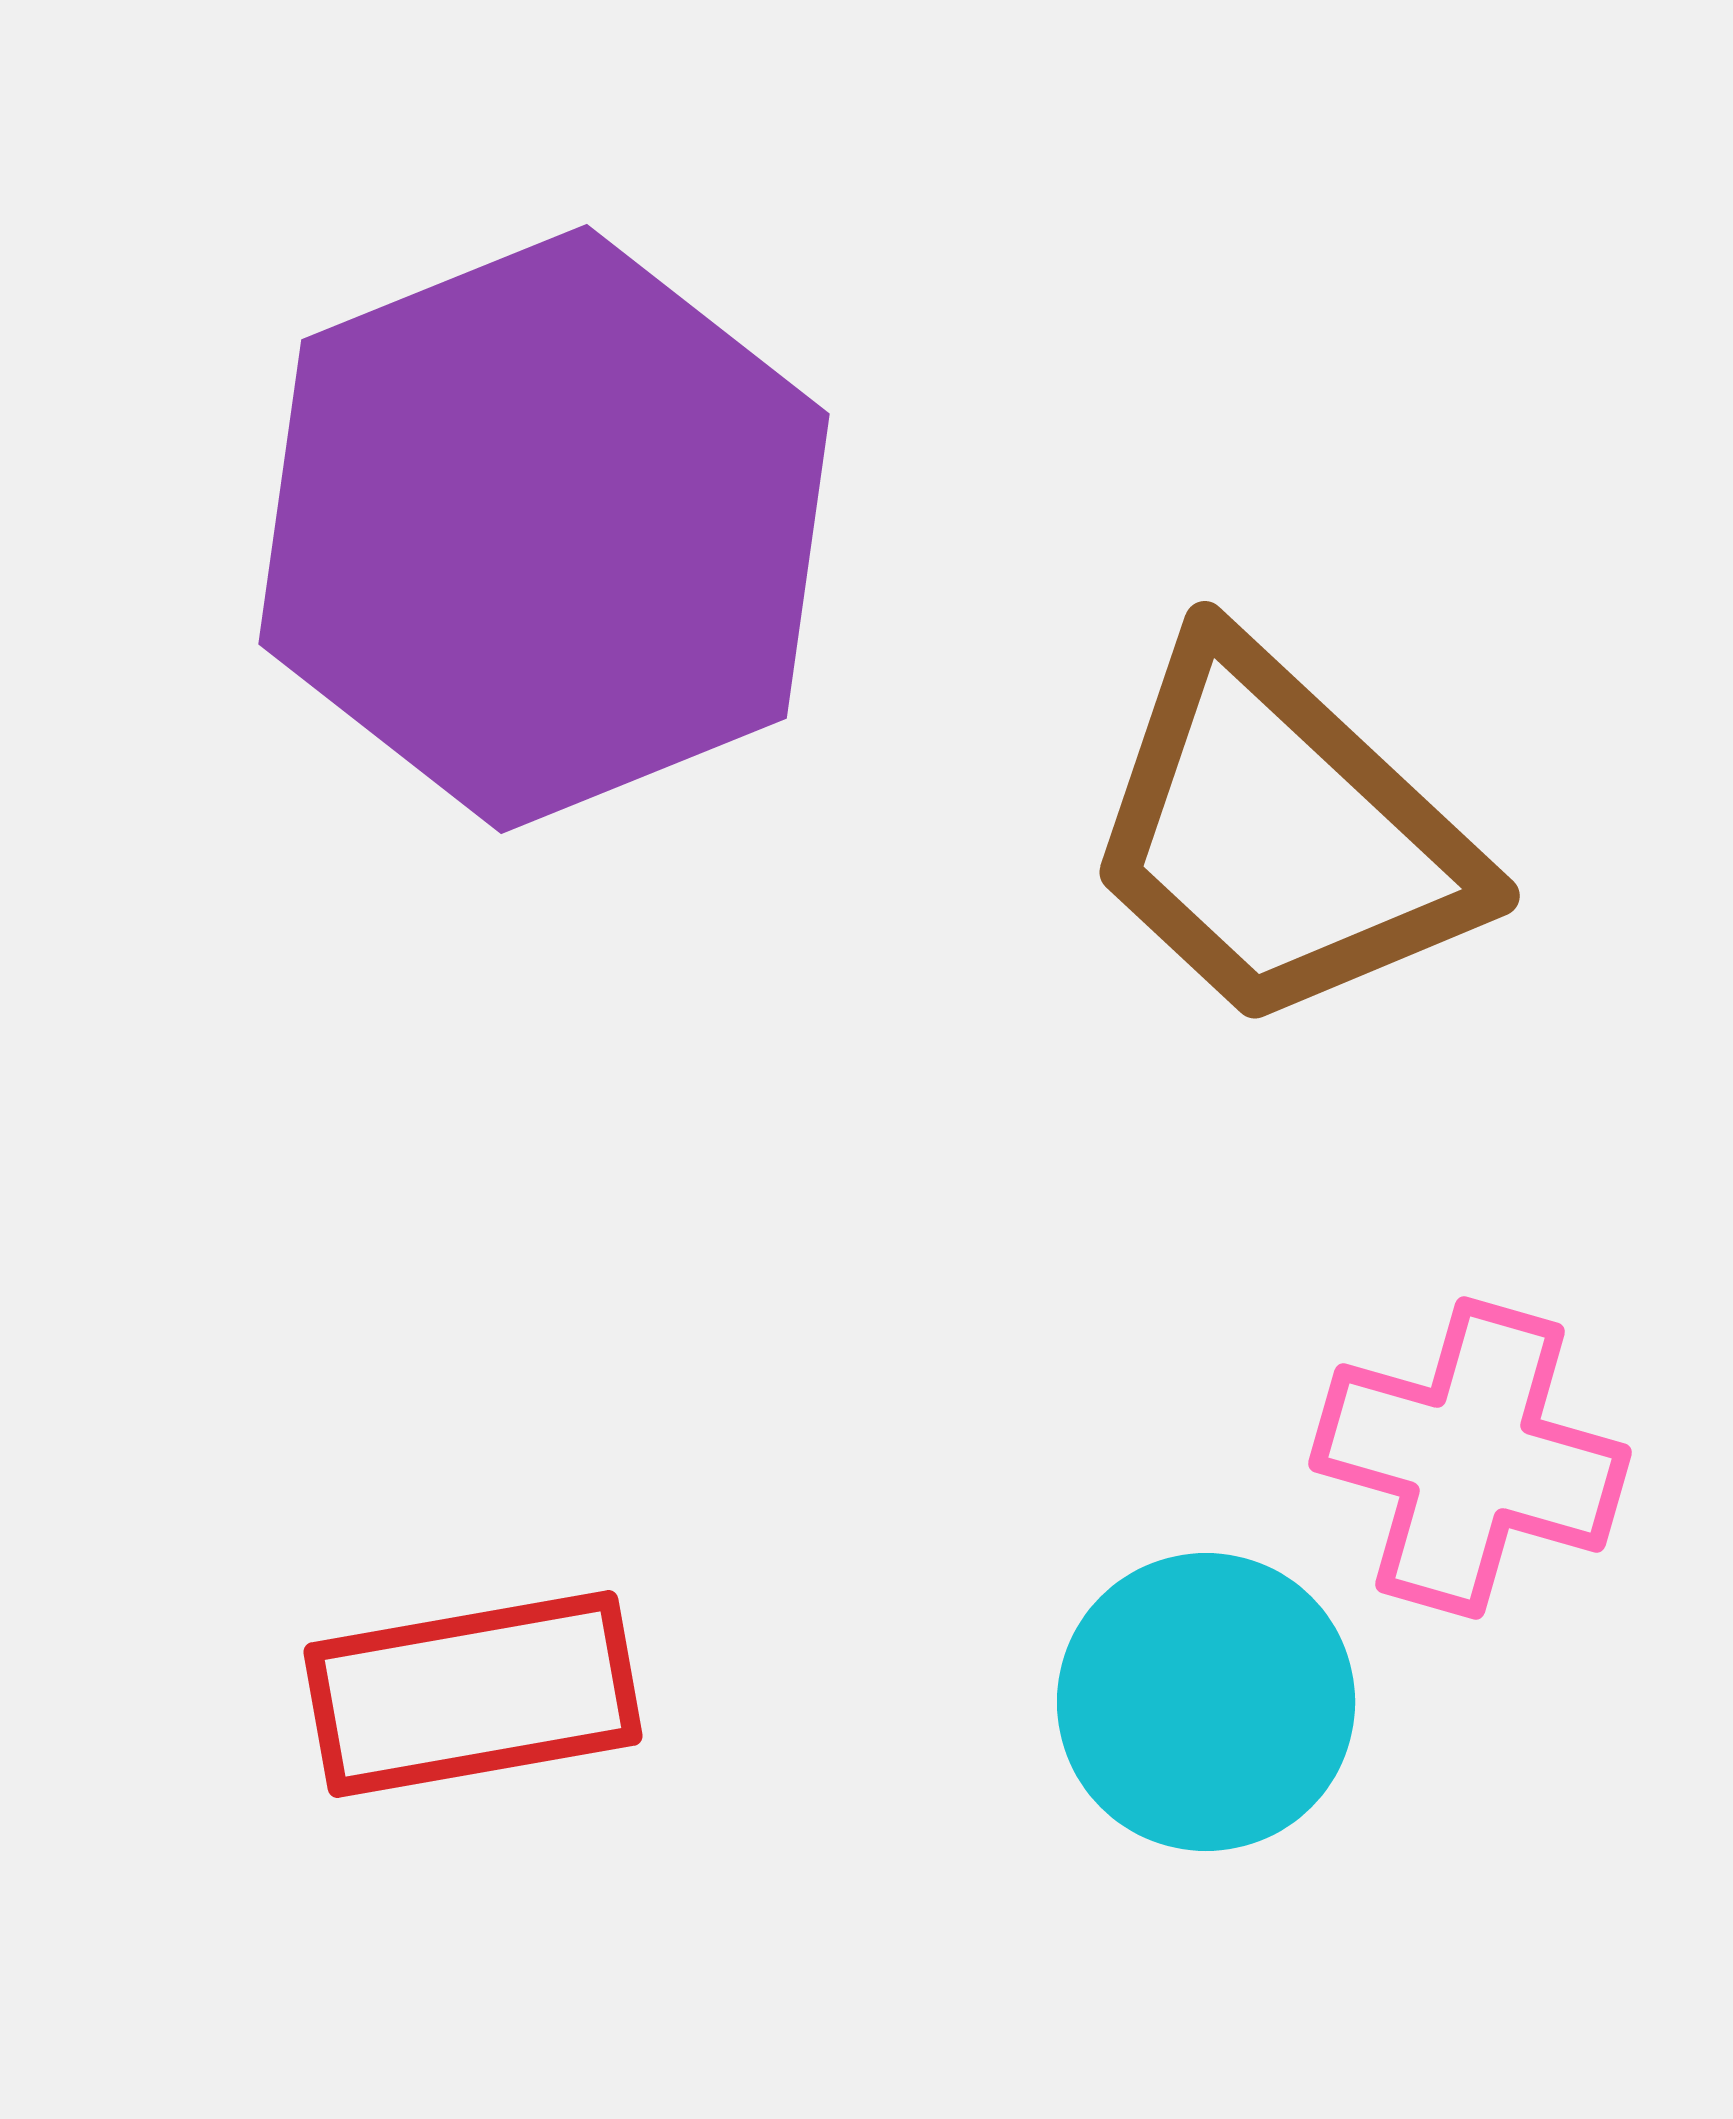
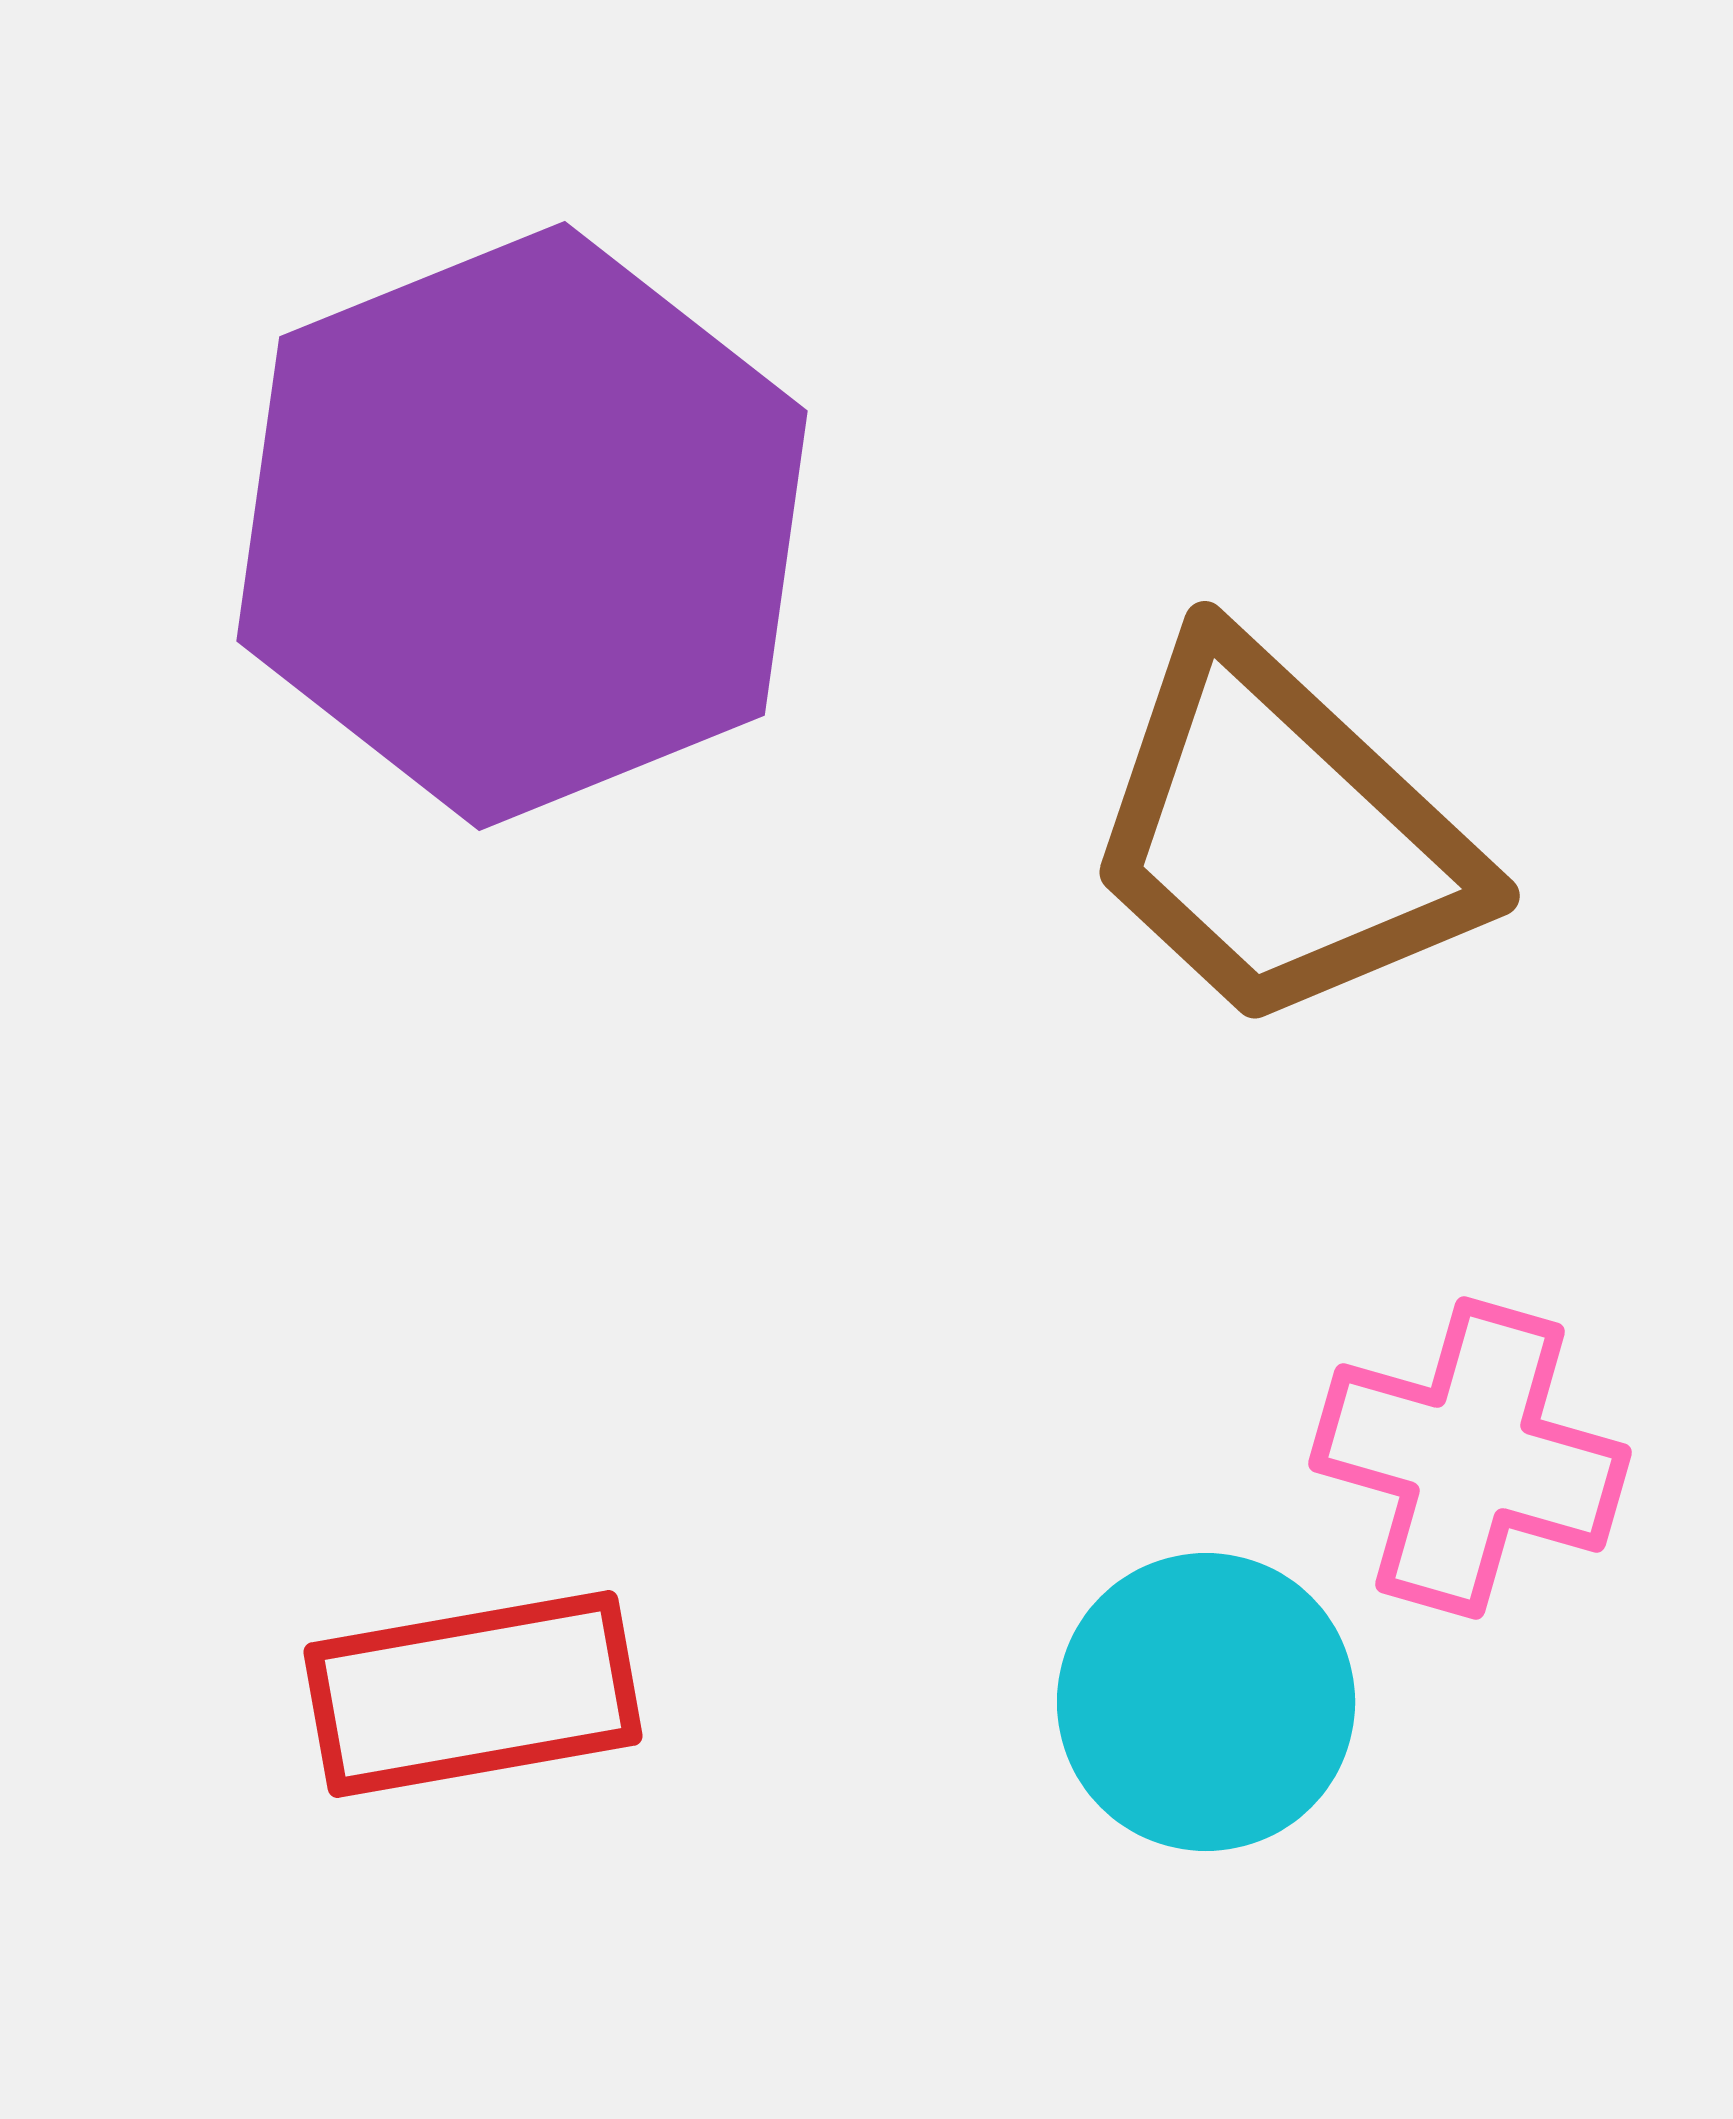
purple hexagon: moved 22 px left, 3 px up
